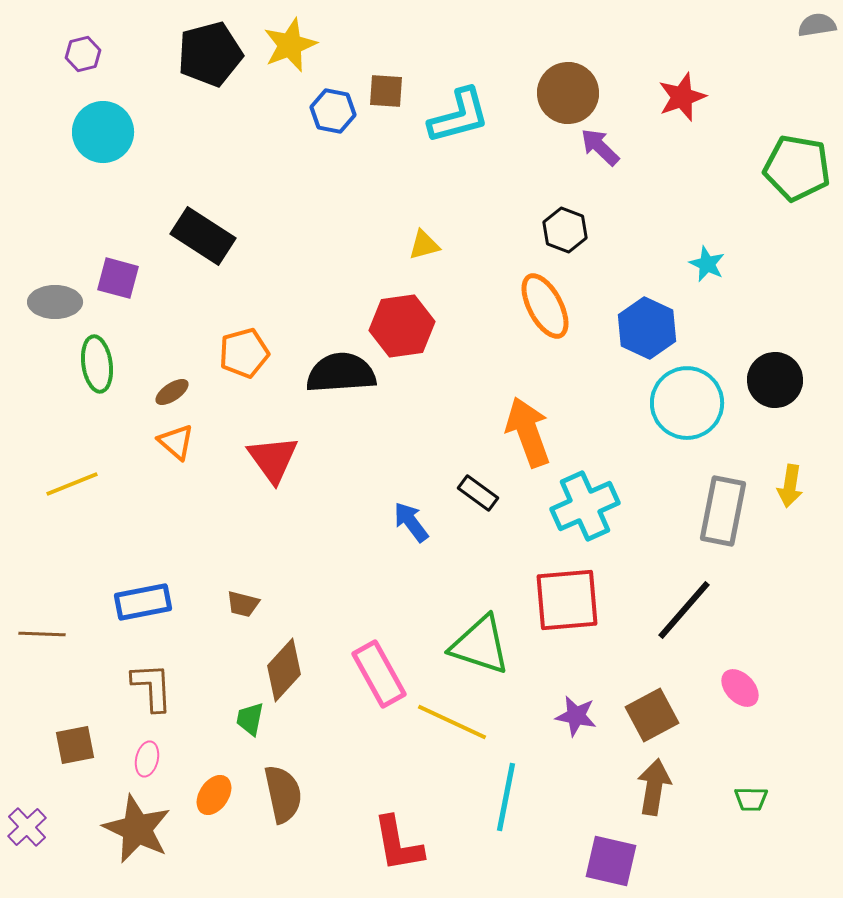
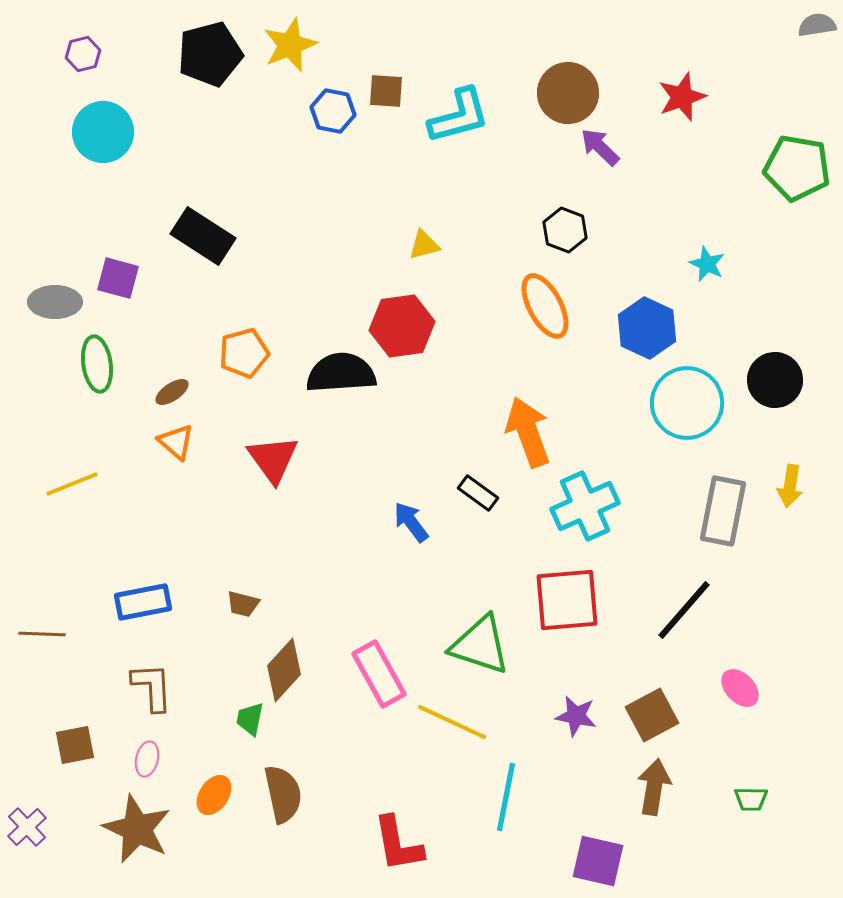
purple square at (611, 861): moved 13 px left
